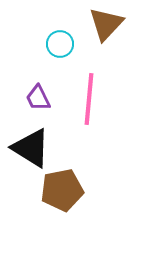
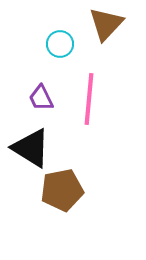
purple trapezoid: moved 3 px right
